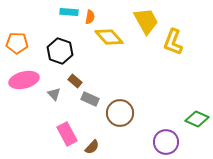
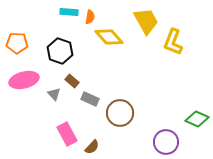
brown rectangle: moved 3 px left
